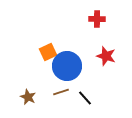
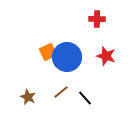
blue circle: moved 9 px up
brown line: rotated 21 degrees counterclockwise
